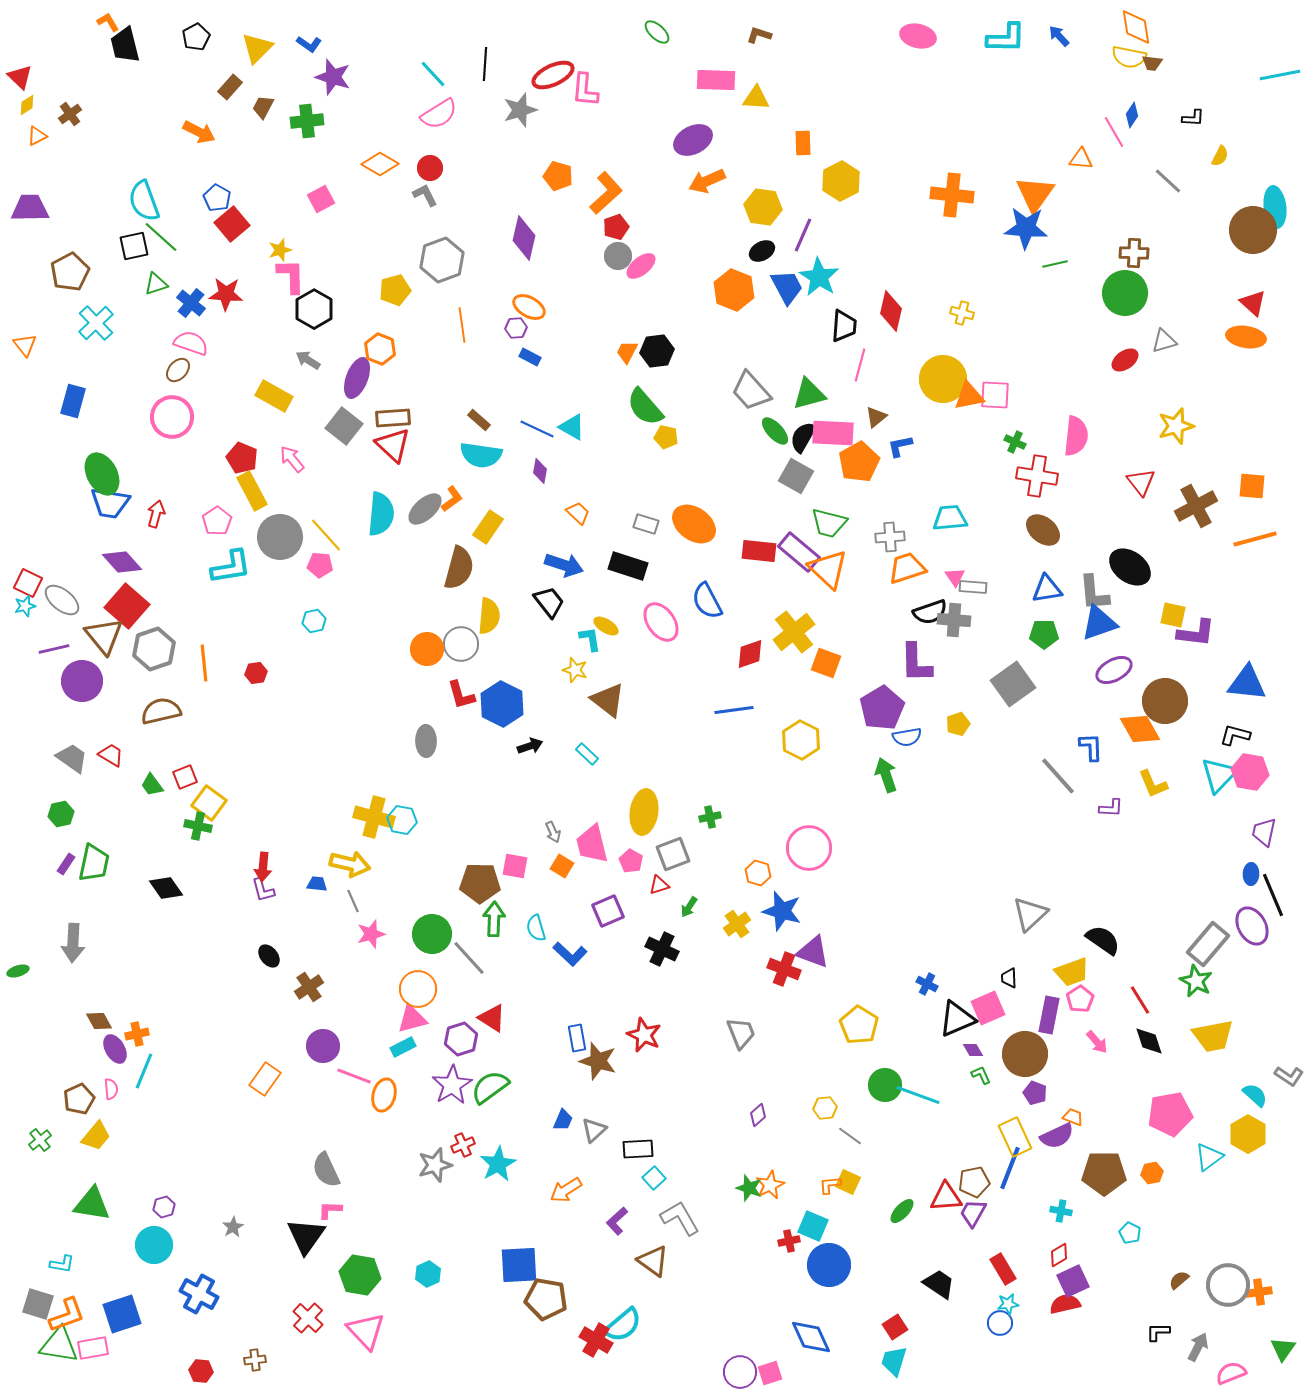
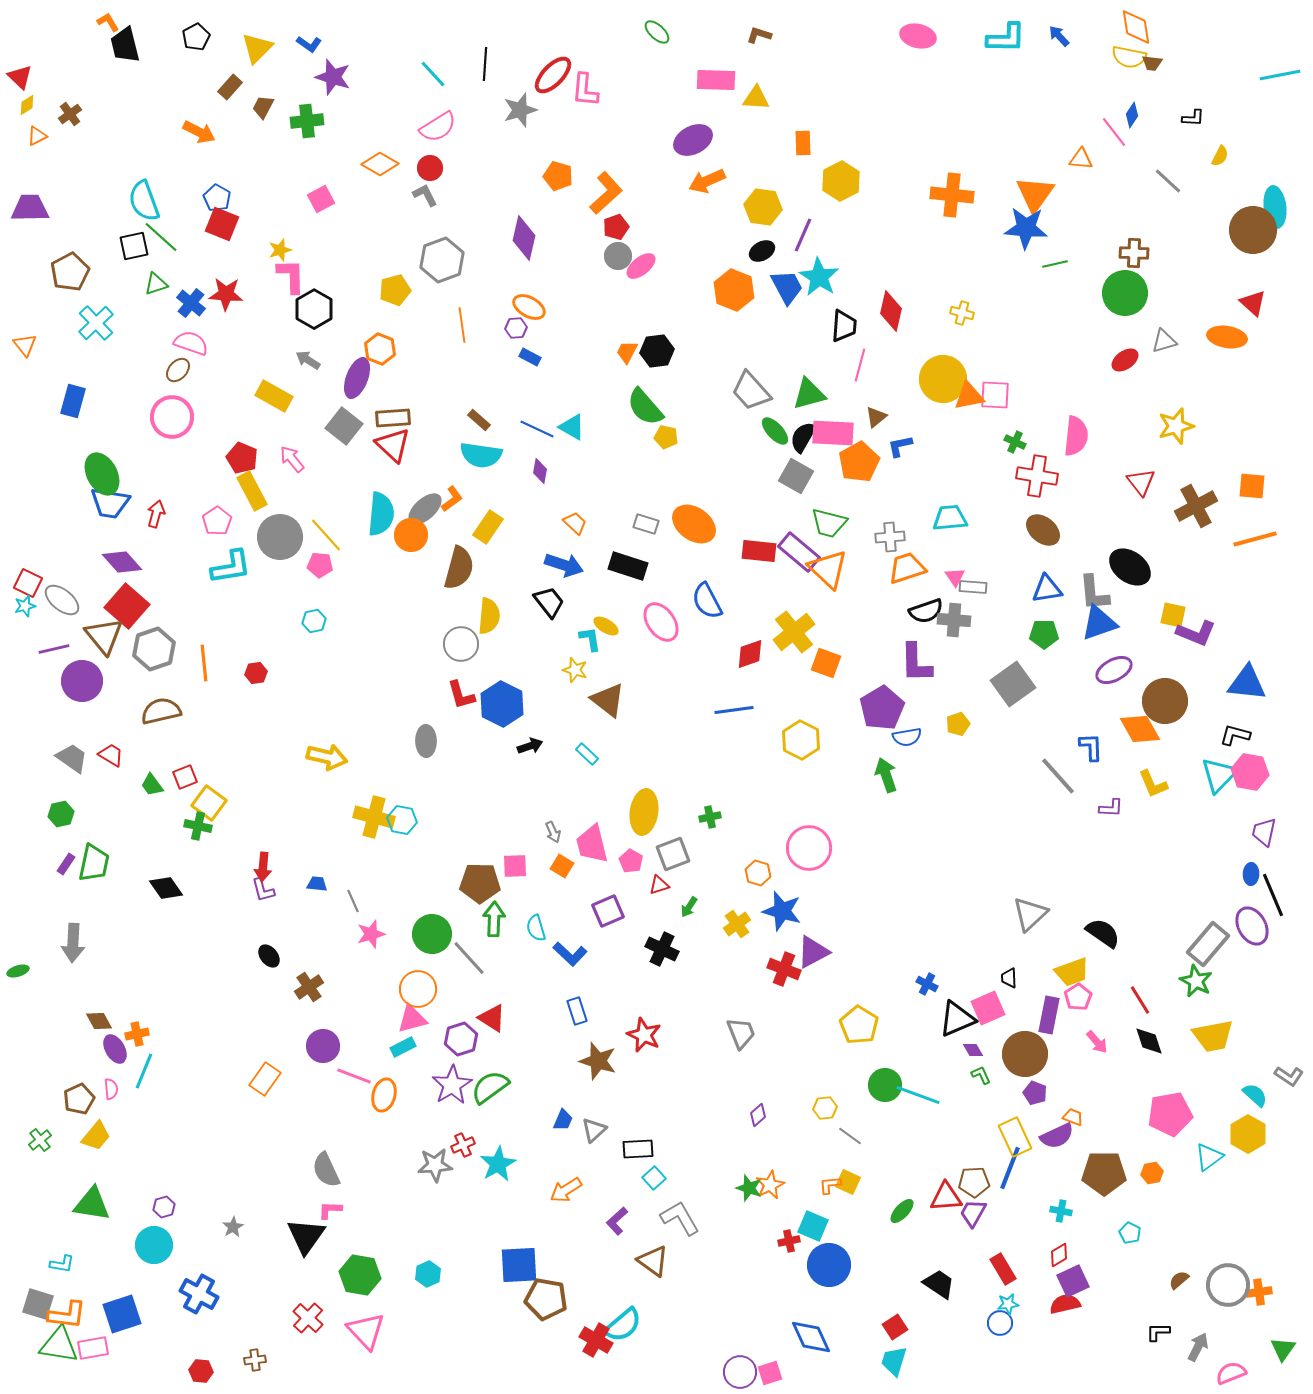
red ellipse at (553, 75): rotated 21 degrees counterclockwise
pink semicircle at (439, 114): moved 1 px left, 13 px down
pink line at (1114, 132): rotated 8 degrees counterclockwise
red square at (232, 224): moved 10 px left; rotated 28 degrees counterclockwise
orange ellipse at (1246, 337): moved 19 px left
orange trapezoid at (578, 513): moved 3 px left, 10 px down
black semicircle at (930, 612): moved 4 px left, 1 px up
purple L-shape at (1196, 633): rotated 15 degrees clockwise
orange circle at (427, 649): moved 16 px left, 114 px up
yellow arrow at (350, 864): moved 23 px left, 107 px up
pink square at (515, 866): rotated 12 degrees counterclockwise
black semicircle at (1103, 940): moved 7 px up
purple triangle at (813, 952): rotated 48 degrees counterclockwise
pink pentagon at (1080, 999): moved 2 px left, 2 px up
blue rectangle at (577, 1038): moved 27 px up; rotated 8 degrees counterclockwise
gray star at (435, 1165): rotated 12 degrees clockwise
brown pentagon at (974, 1182): rotated 8 degrees clockwise
orange L-shape at (67, 1315): rotated 27 degrees clockwise
